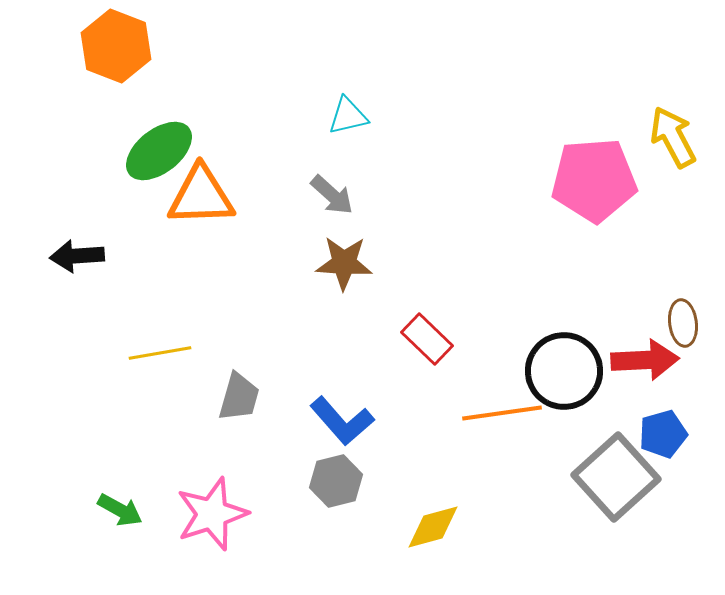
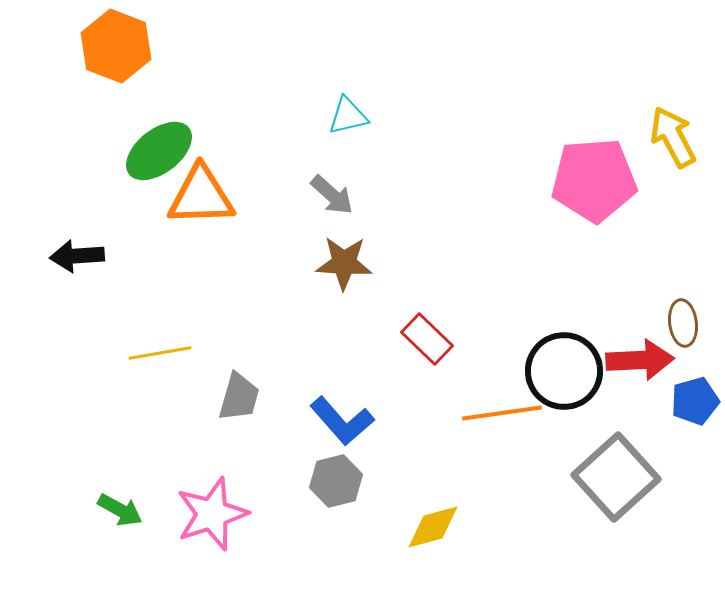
red arrow: moved 5 px left
blue pentagon: moved 32 px right, 33 px up
